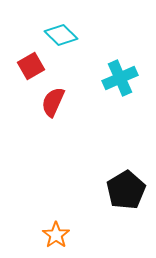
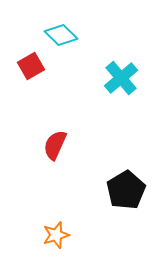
cyan cross: moved 1 px right; rotated 16 degrees counterclockwise
red semicircle: moved 2 px right, 43 px down
orange star: rotated 20 degrees clockwise
